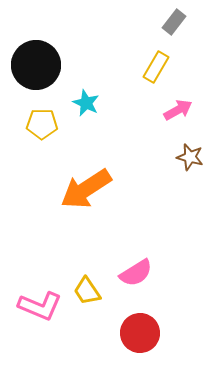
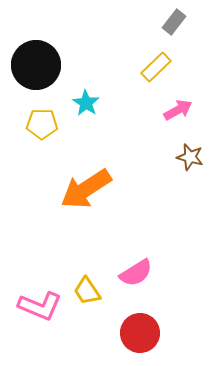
yellow rectangle: rotated 16 degrees clockwise
cyan star: rotated 8 degrees clockwise
